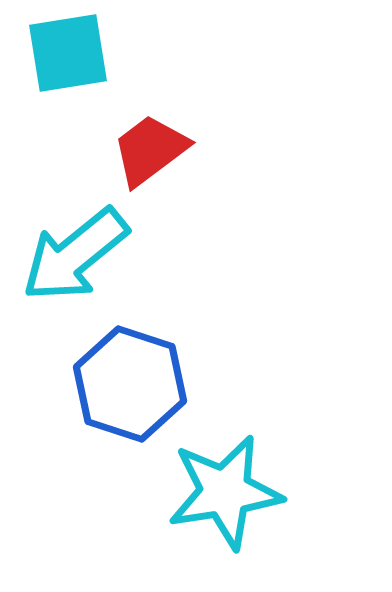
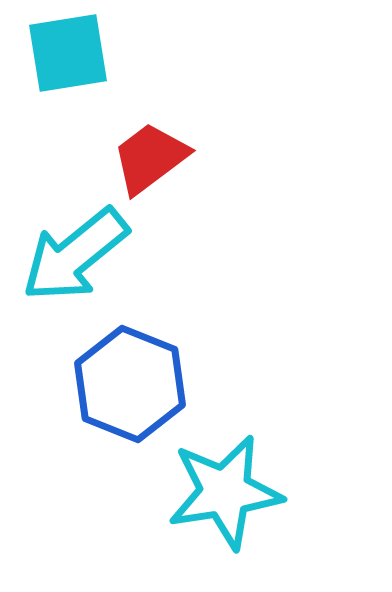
red trapezoid: moved 8 px down
blue hexagon: rotated 4 degrees clockwise
